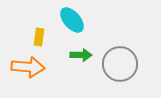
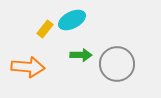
cyan ellipse: rotated 76 degrees counterclockwise
yellow rectangle: moved 6 px right, 8 px up; rotated 30 degrees clockwise
gray circle: moved 3 px left
